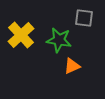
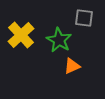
green star: rotated 20 degrees clockwise
